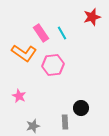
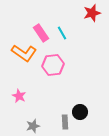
red star: moved 4 px up
black circle: moved 1 px left, 4 px down
